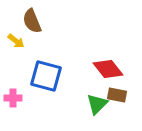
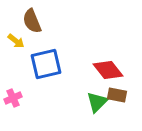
red diamond: moved 1 px down
blue square: moved 12 px up; rotated 28 degrees counterclockwise
pink cross: rotated 24 degrees counterclockwise
green triangle: moved 2 px up
